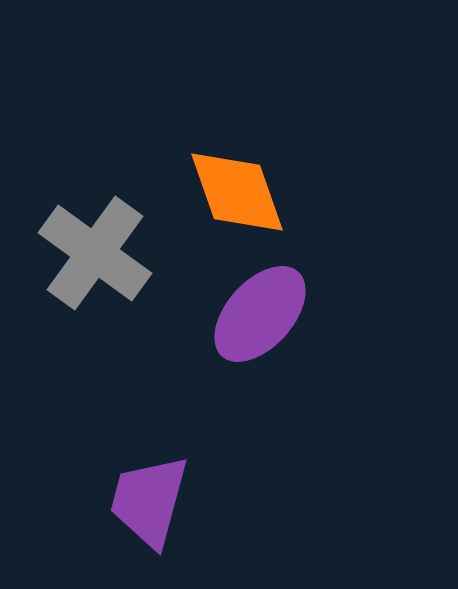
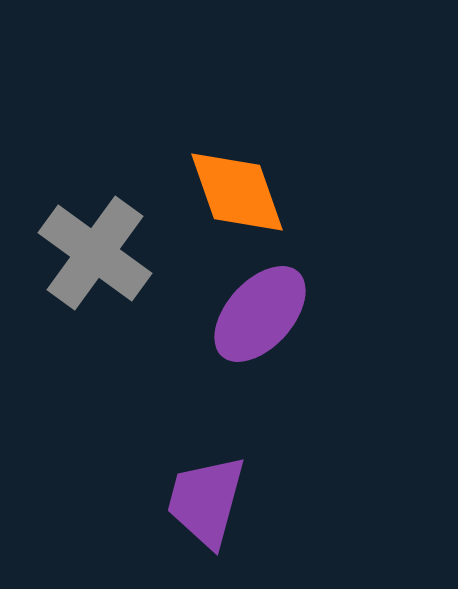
purple trapezoid: moved 57 px right
